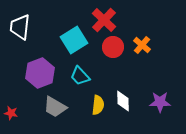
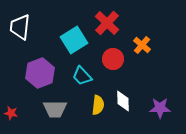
red cross: moved 3 px right, 3 px down
red circle: moved 12 px down
cyan trapezoid: moved 2 px right
purple star: moved 6 px down
gray trapezoid: moved 2 px down; rotated 30 degrees counterclockwise
